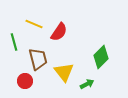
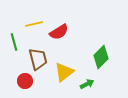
yellow line: rotated 36 degrees counterclockwise
red semicircle: rotated 24 degrees clockwise
yellow triangle: rotated 30 degrees clockwise
